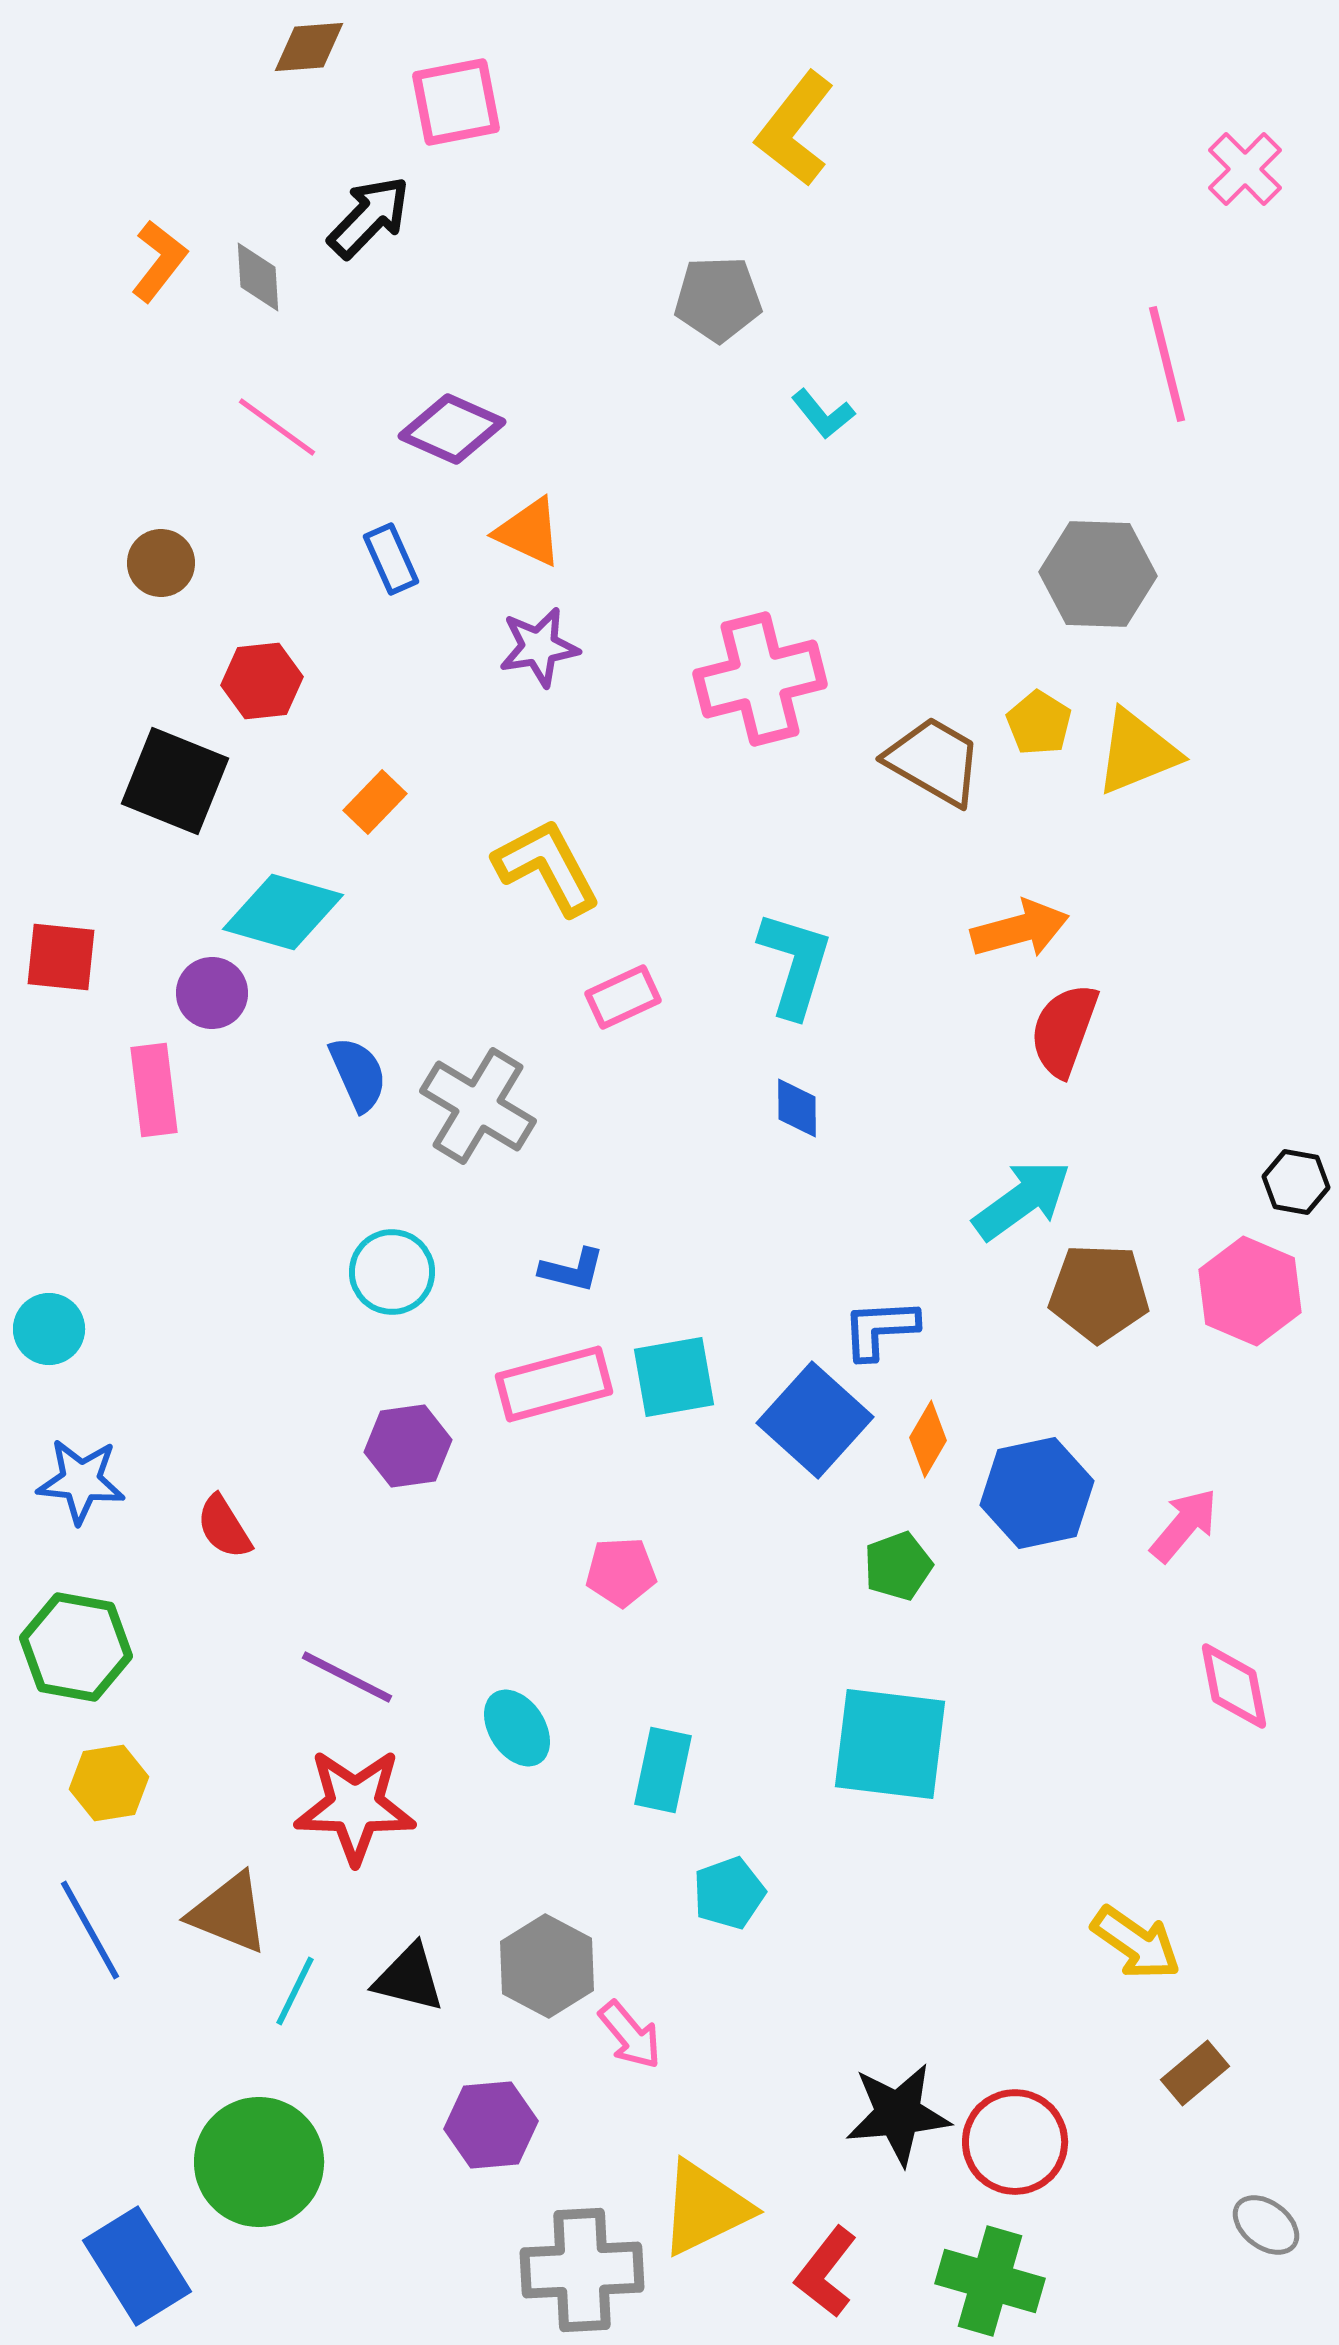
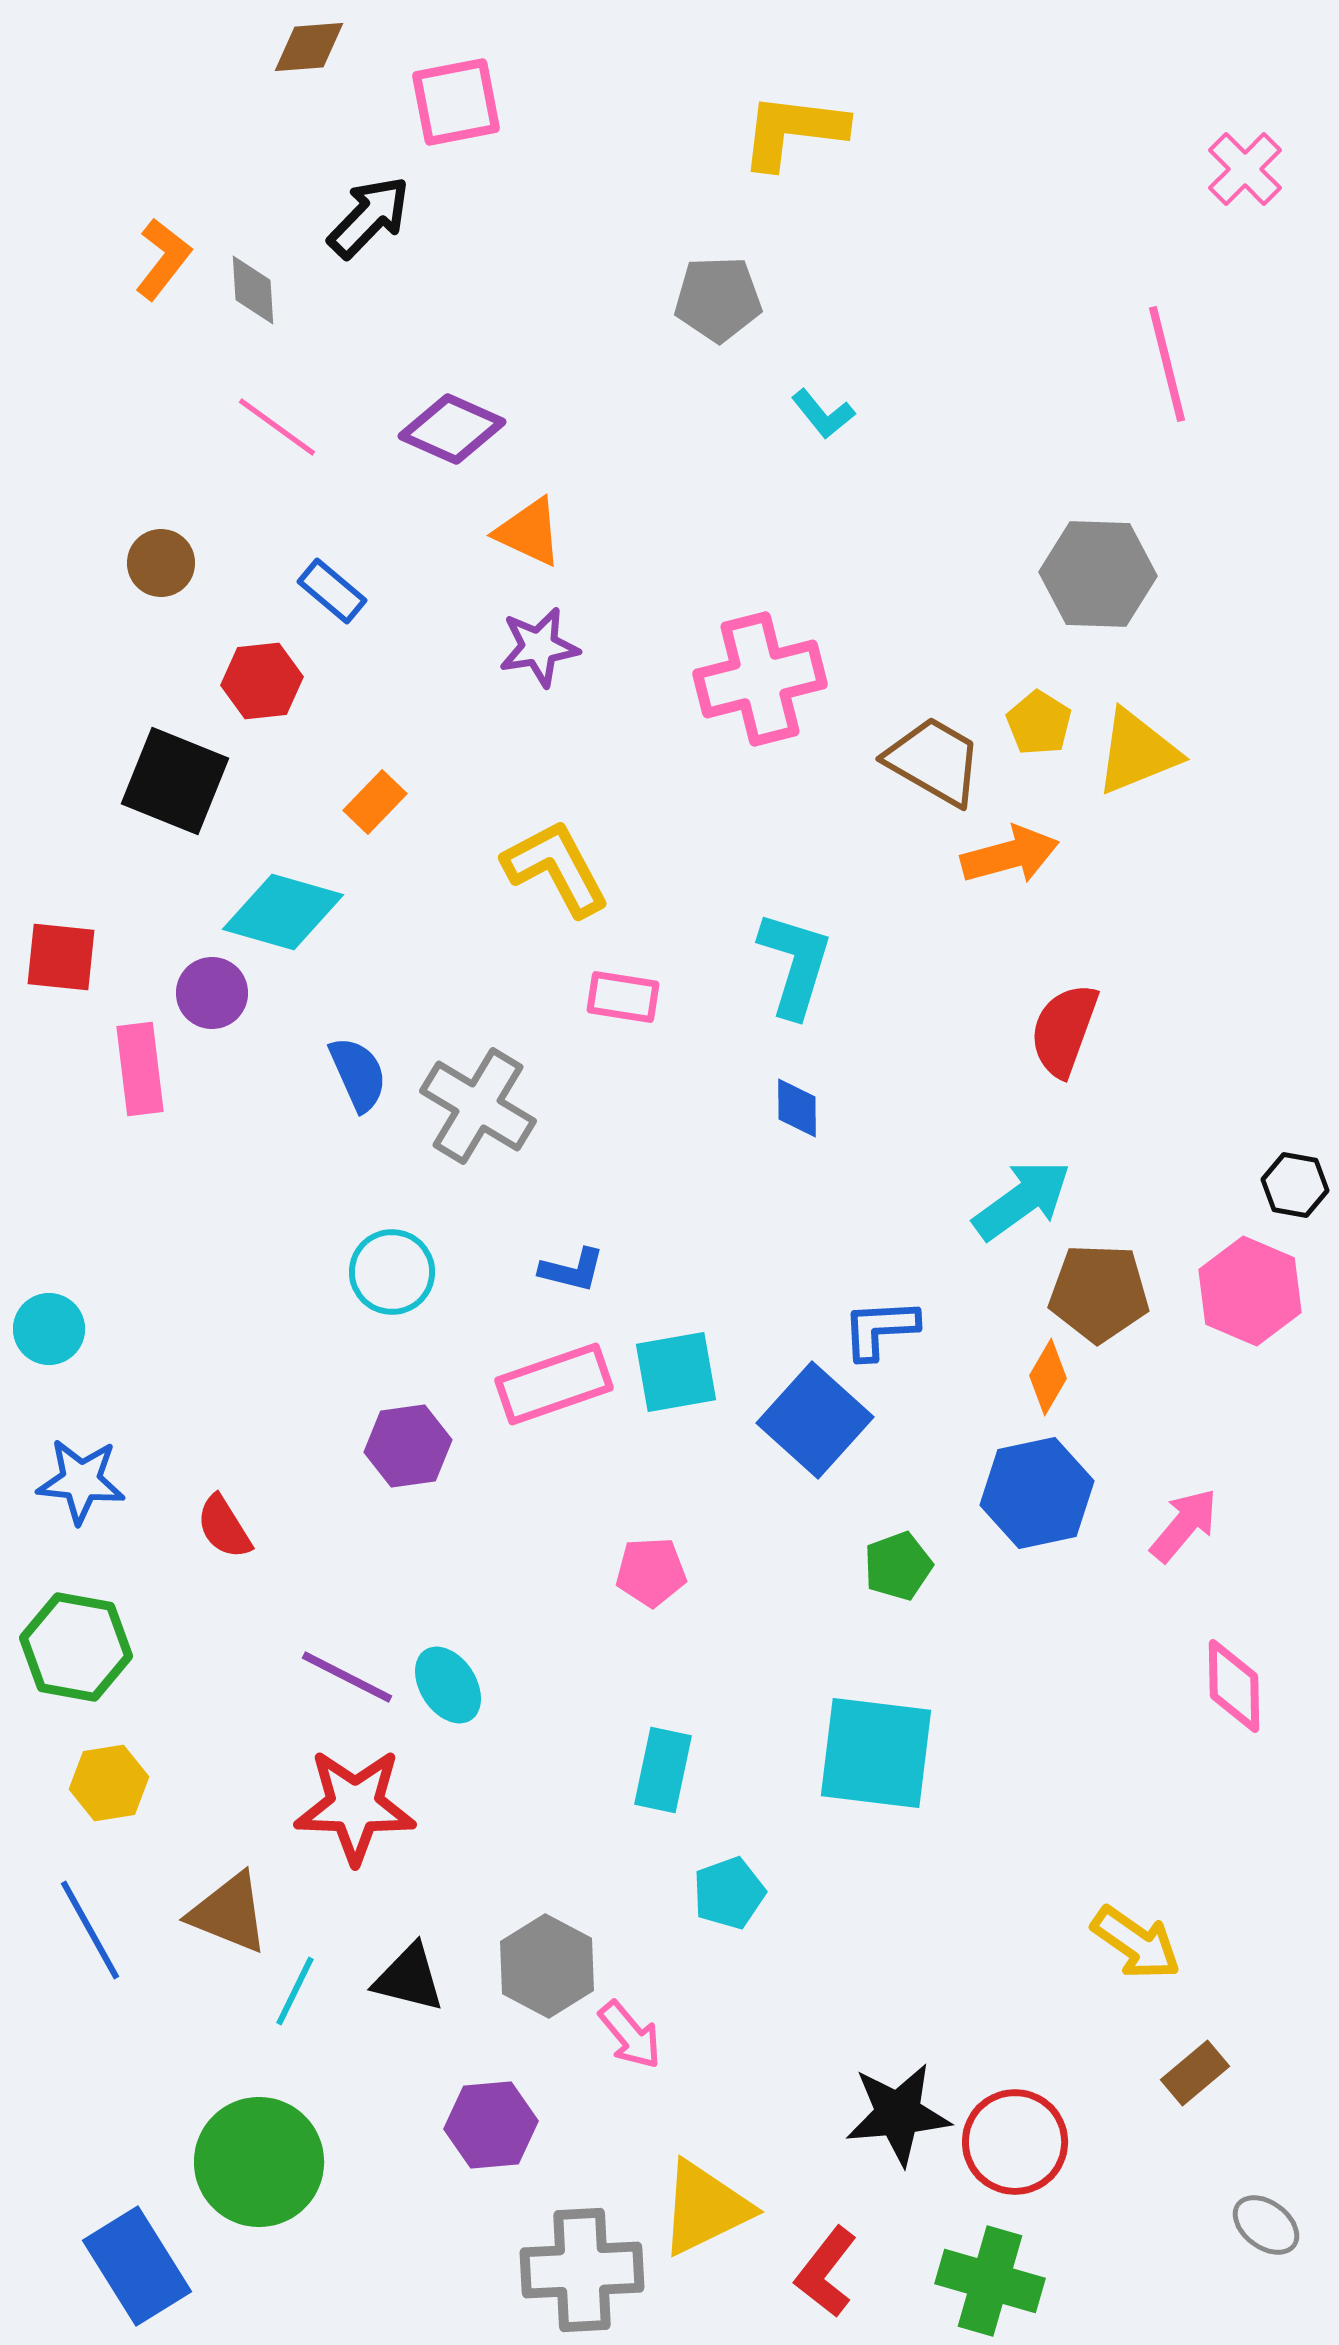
yellow L-shape at (795, 129): moved 2 px left, 2 px down; rotated 59 degrees clockwise
orange L-shape at (159, 261): moved 4 px right, 2 px up
gray diamond at (258, 277): moved 5 px left, 13 px down
blue rectangle at (391, 559): moved 59 px left, 32 px down; rotated 26 degrees counterclockwise
yellow L-shape at (547, 867): moved 9 px right, 1 px down
orange arrow at (1020, 929): moved 10 px left, 74 px up
pink rectangle at (623, 997): rotated 34 degrees clockwise
pink rectangle at (154, 1090): moved 14 px left, 21 px up
black hexagon at (1296, 1182): moved 1 px left, 3 px down
cyan square at (674, 1377): moved 2 px right, 5 px up
pink rectangle at (554, 1384): rotated 4 degrees counterclockwise
orange diamond at (928, 1439): moved 120 px right, 62 px up
pink pentagon at (621, 1572): moved 30 px right
pink diamond at (1234, 1686): rotated 10 degrees clockwise
cyan ellipse at (517, 1728): moved 69 px left, 43 px up
cyan square at (890, 1744): moved 14 px left, 9 px down
